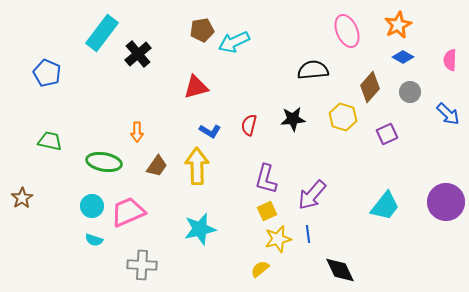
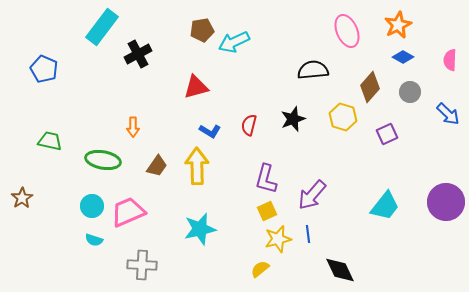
cyan rectangle: moved 6 px up
black cross: rotated 12 degrees clockwise
blue pentagon: moved 3 px left, 4 px up
black star: rotated 15 degrees counterclockwise
orange arrow: moved 4 px left, 5 px up
green ellipse: moved 1 px left, 2 px up
